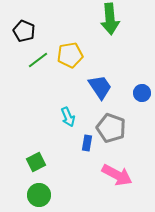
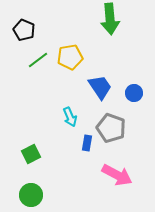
black pentagon: moved 1 px up
yellow pentagon: moved 2 px down
blue circle: moved 8 px left
cyan arrow: moved 2 px right
green square: moved 5 px left, 8 px up
green circle: moved 8 px left
